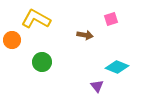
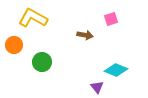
yellow L-shape: moved 3 px left, 1 px up
orange circle: moved 2 px right, 5 px down
cyan diamond: moved 1 px left, 3 px down
purple triangle: moved 1 px down
